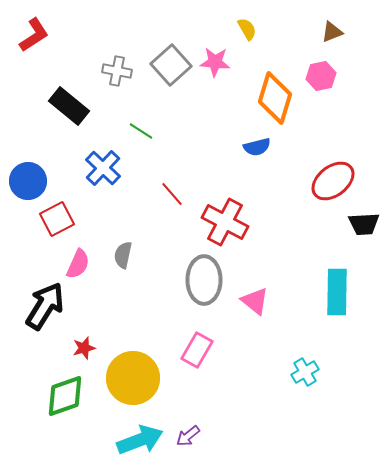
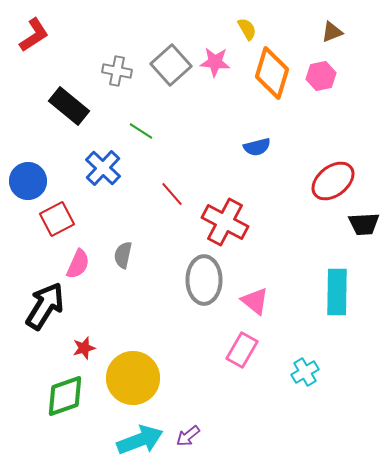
orange diamond: moved 3 px left, 25 px up
pink rectangle: moved 45 px right
